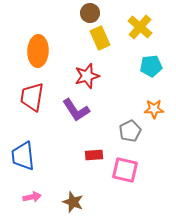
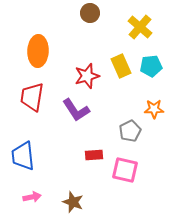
yellow rectangle: moved 21 px right, 28 px down
